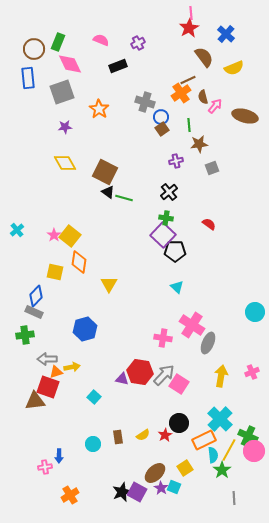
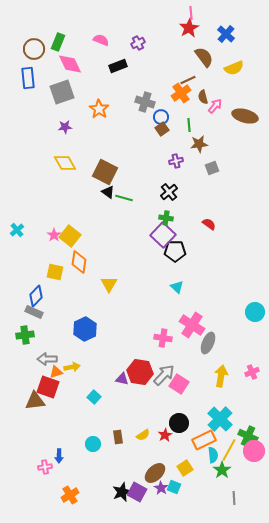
blue hexagon at (85, 329): rotated 10 degrees counterclockwise
